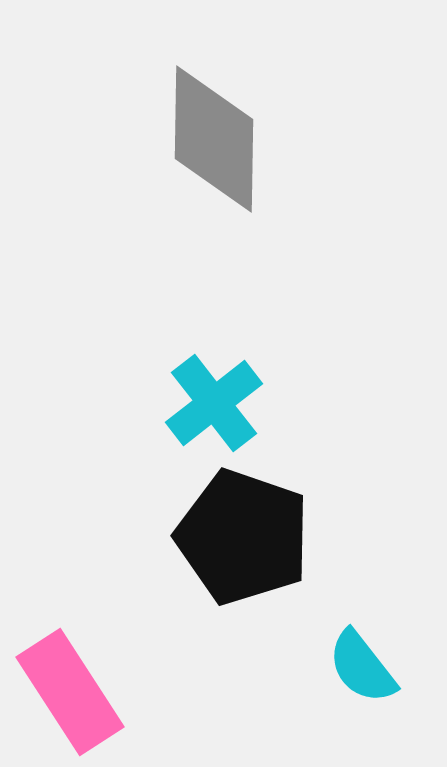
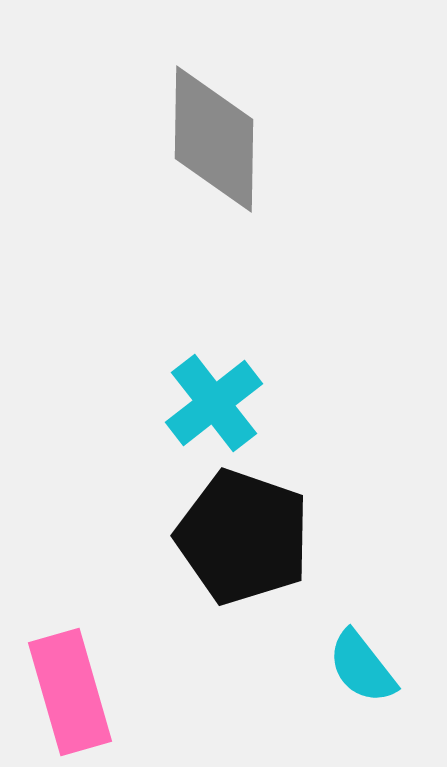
pink rectangle: rotated 17 degrees clockwise
